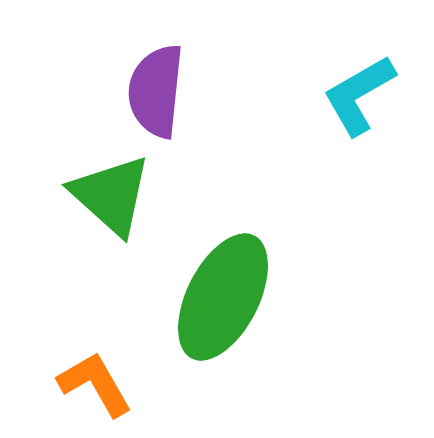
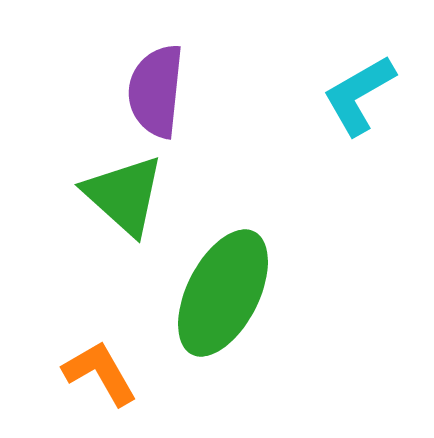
green triangle: moved 13 px right
green ellipse: moved 4 px up
orange L-shape: moved 5 px right, 11 px up
